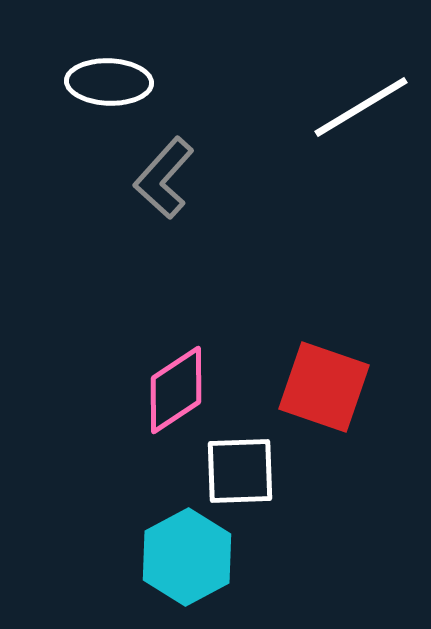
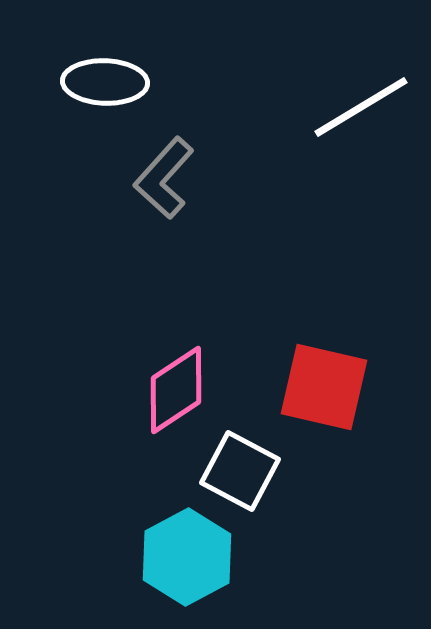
white ellipse: moved 4 px left
red square: rotated 6 degrees counterclockwise
white square: rotated 30 degrees clockwise
